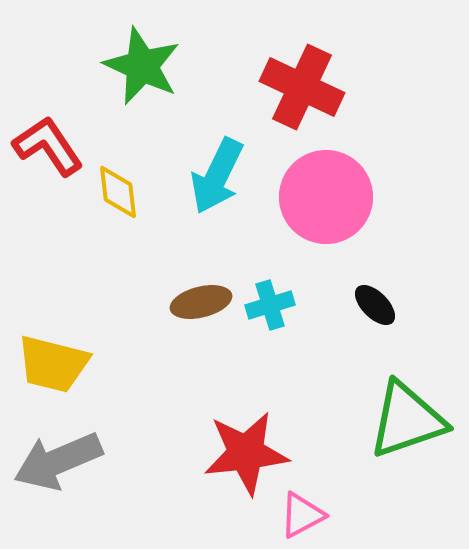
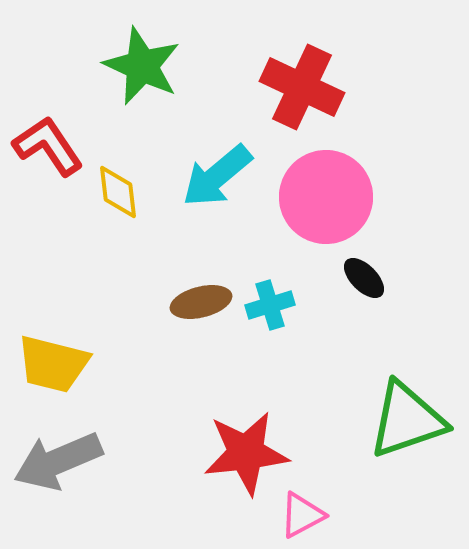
cyan arrow: rotated 24 degrees clockwise
black ellipse: moved 11 px left, 27 px up
